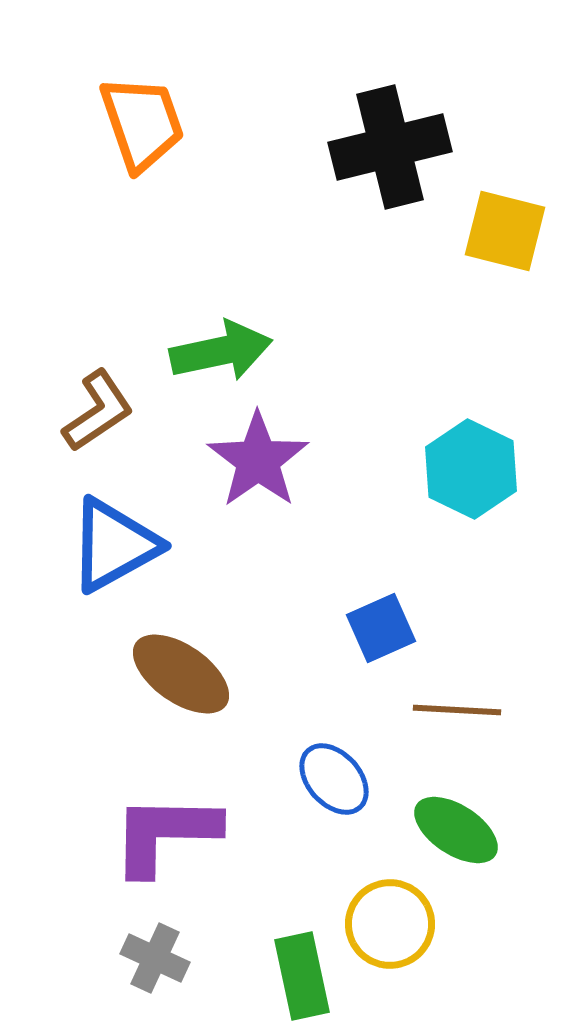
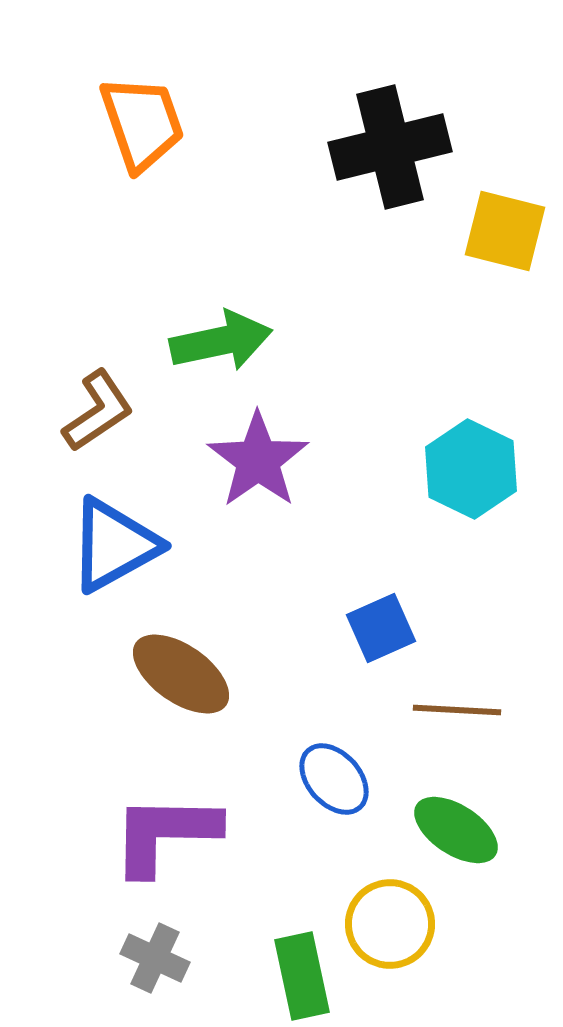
green arrow: moved 10 px up
